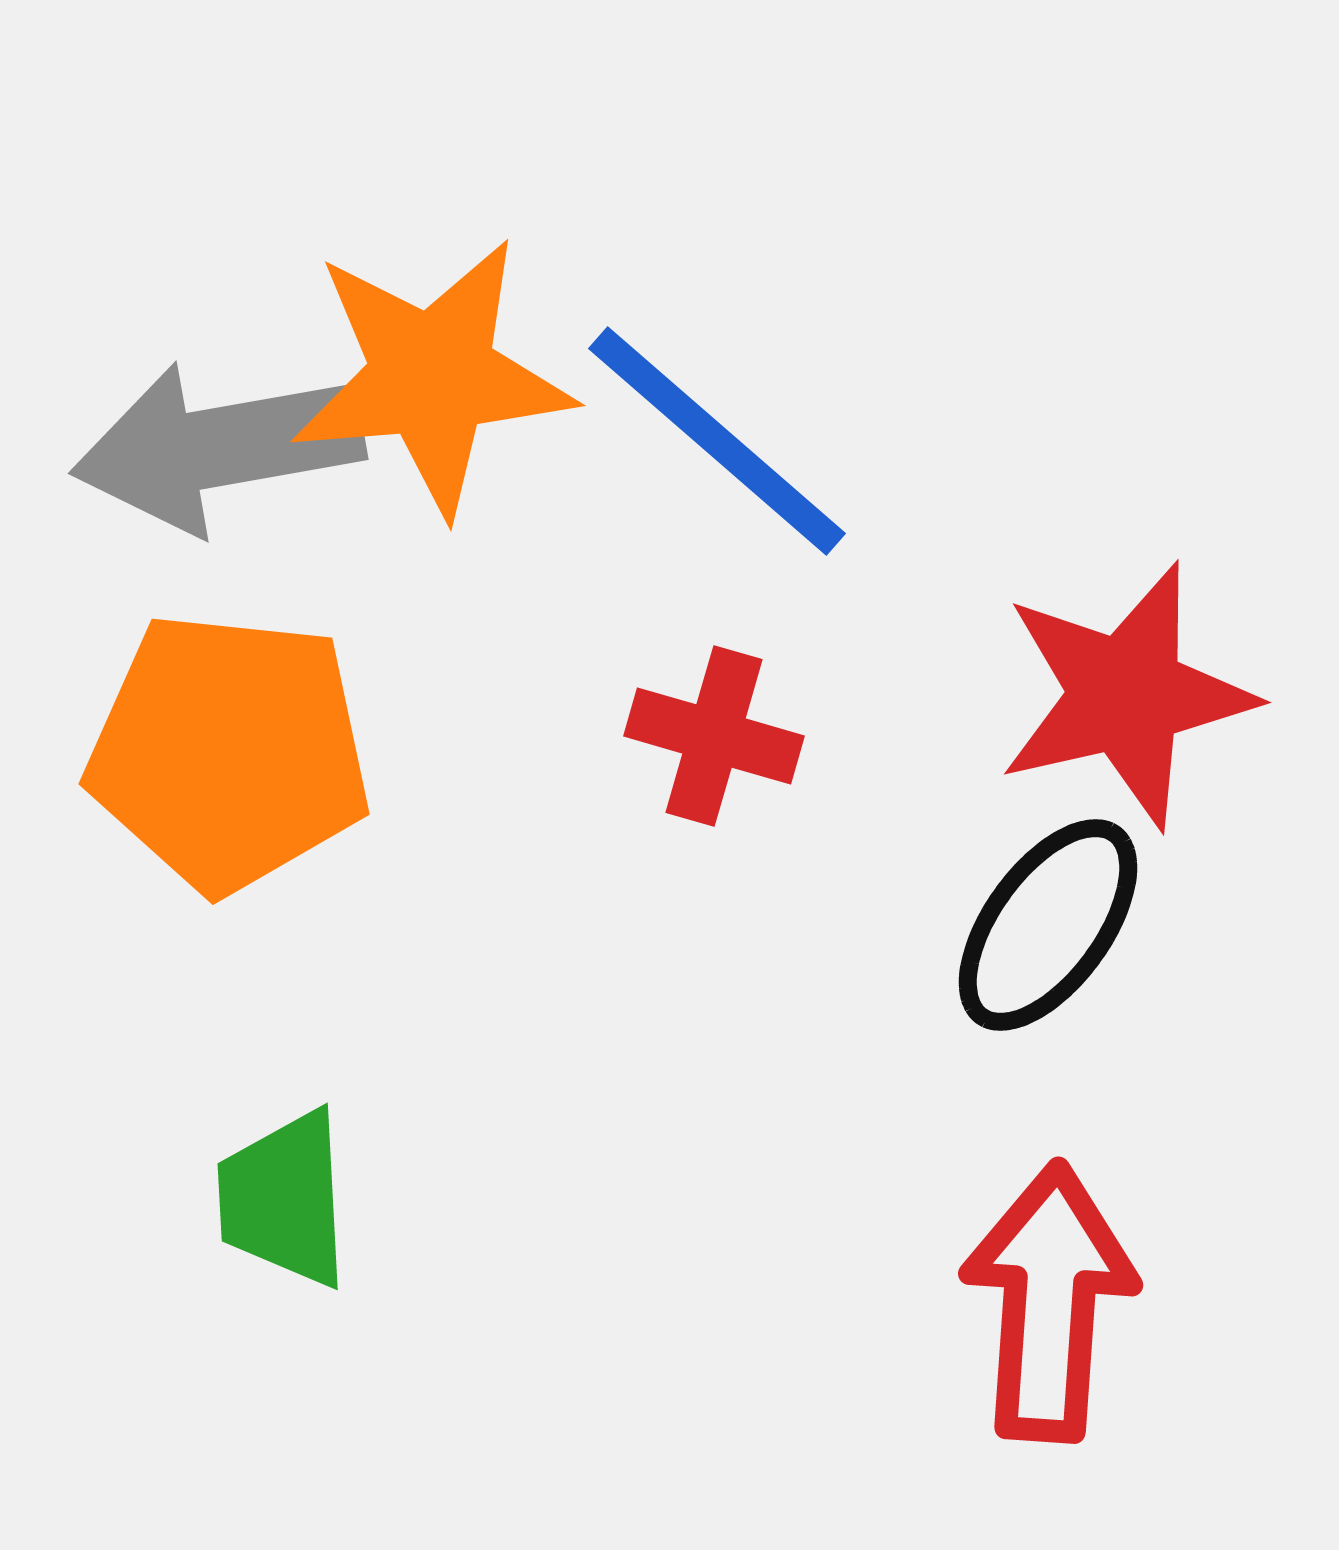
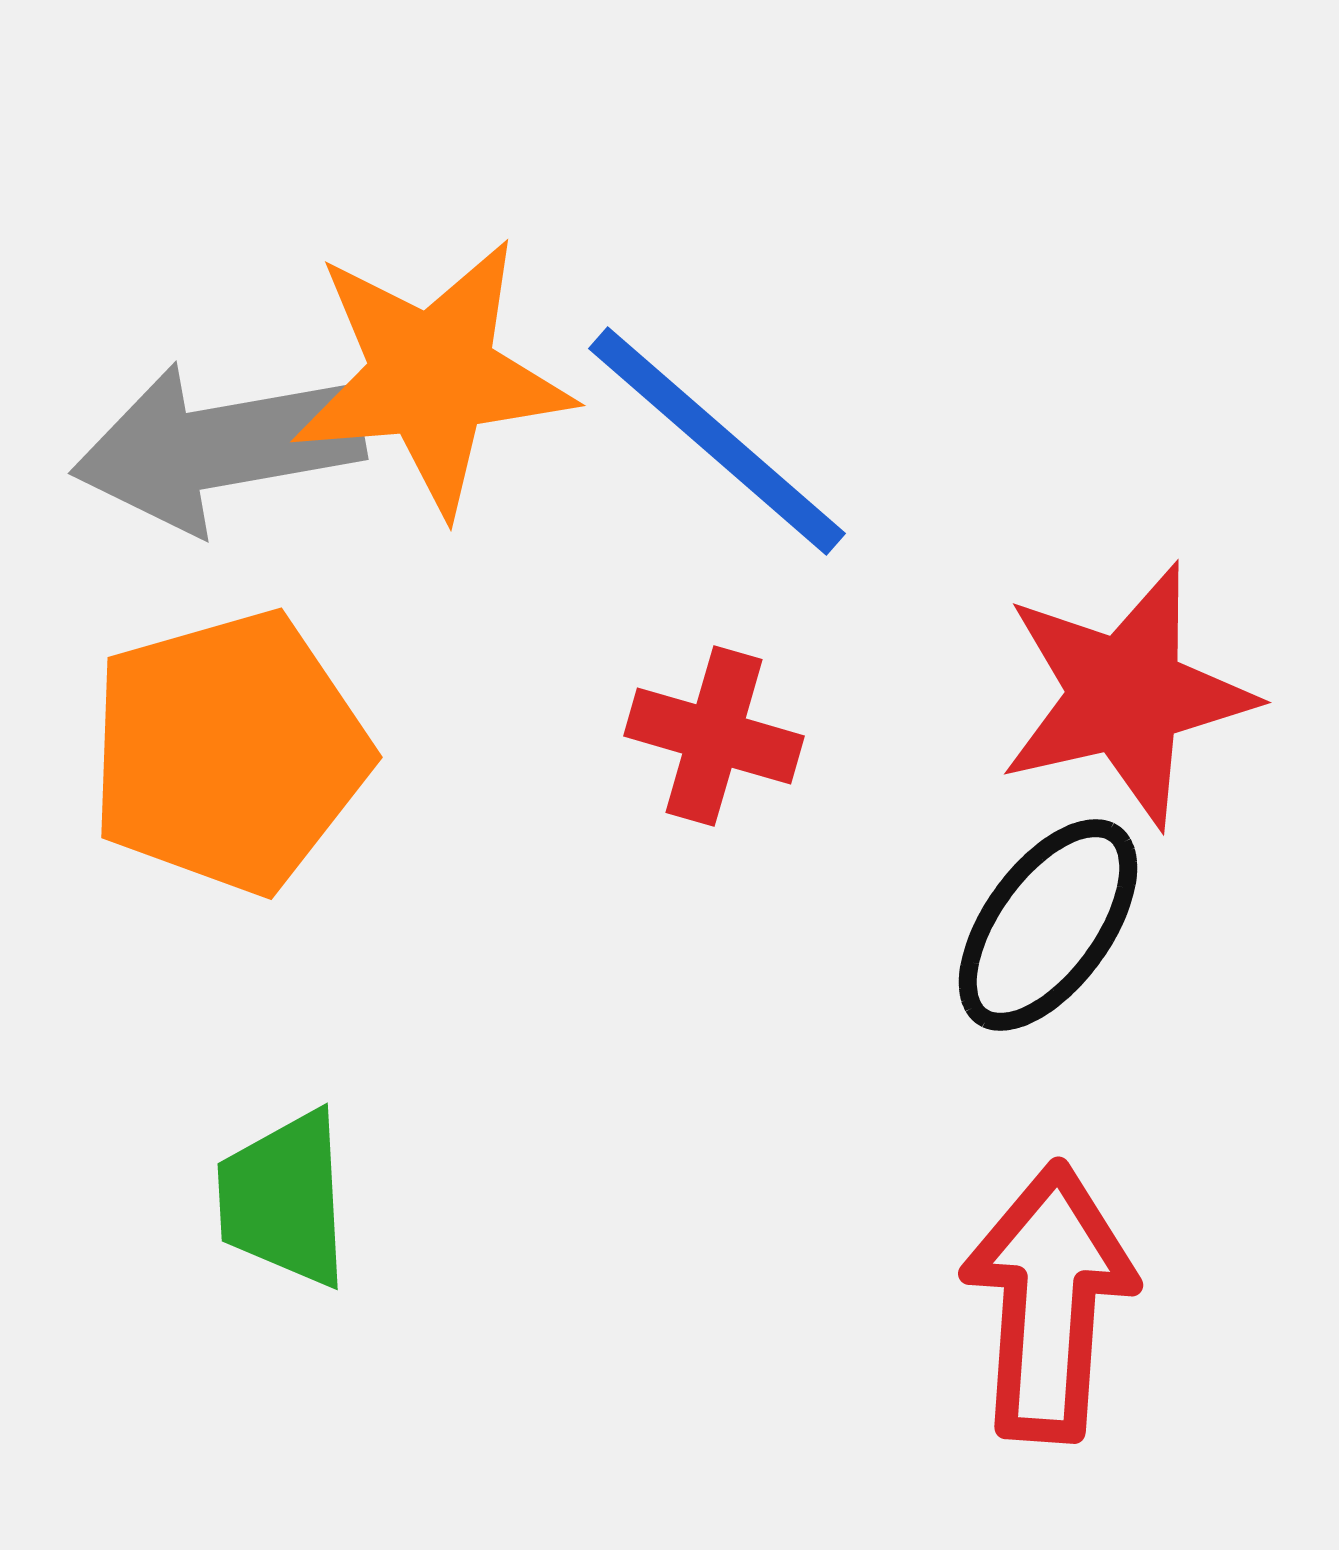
orange pentagon: rotated 22 degrees counterclockwise
